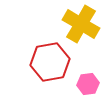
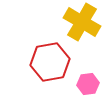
yellow cross: moved 1 px right, 2 px up
